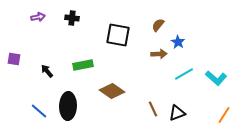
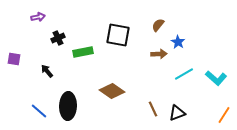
black cross: moved 14 px left, 20 px down; rotated 32 degrees counterclockwise
green rectangle: moved 13 px up
